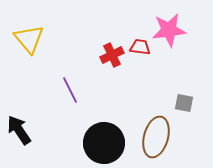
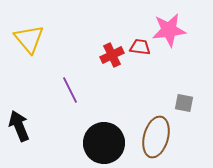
black arrow: moved 4 px up; rotated 12 degrees clockwise
